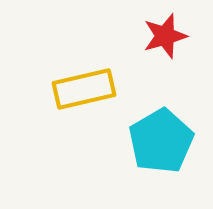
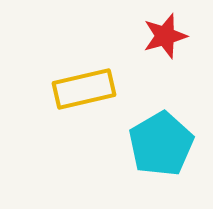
cyan pentagon: moved 3 px down
